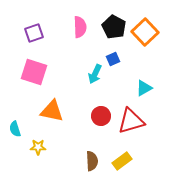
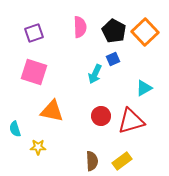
black pentagon: moved 4 px down
